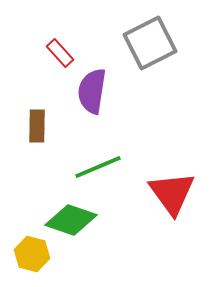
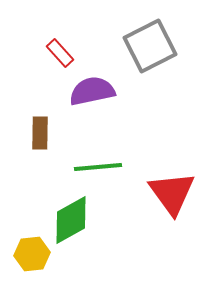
gray square: moved 3 px down
purple semicircle: rotated 69 degrees clockwise
brown rectangle: moved 3 px right, 7 px down
green line: rotated 18 degrees clockwise
green diamond: rotated 48 degrees counterclockwise
yellow hexagon: rotated 20 degrees counterclockwise
